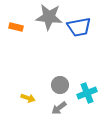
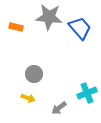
blue trapezoid: moved 1 px right, 1 px down; rotated 120 degrees counterclockwise
gray circle: moved 26 px left, 11 px up
